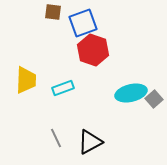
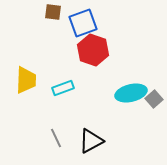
black triangle: moved 1 px right, 1 px up
